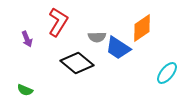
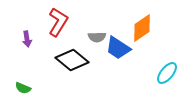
purple arrow: rotated 14 degrees clockwise
black diamond: moved 5 px left, 3 px up
green semicircle: moved 2 px left, 2 px up
